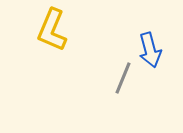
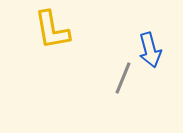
yellow L-shape: rotated 33 degrees counterclockwise
